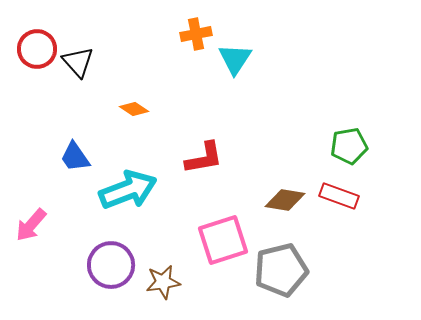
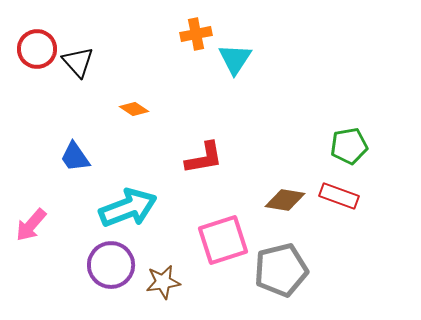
cyan arrow: moved 18 px down
